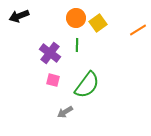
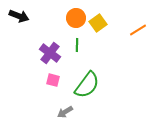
black arrow: rotated 138 degrees counterclockwise
